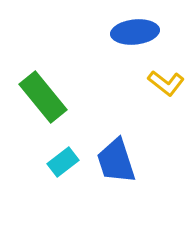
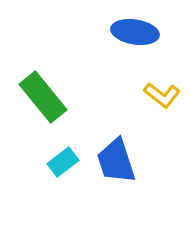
blue ellipse: rotated 15 degrees clockwise
yellow L-shape: moved 4 px left, 12 px down
